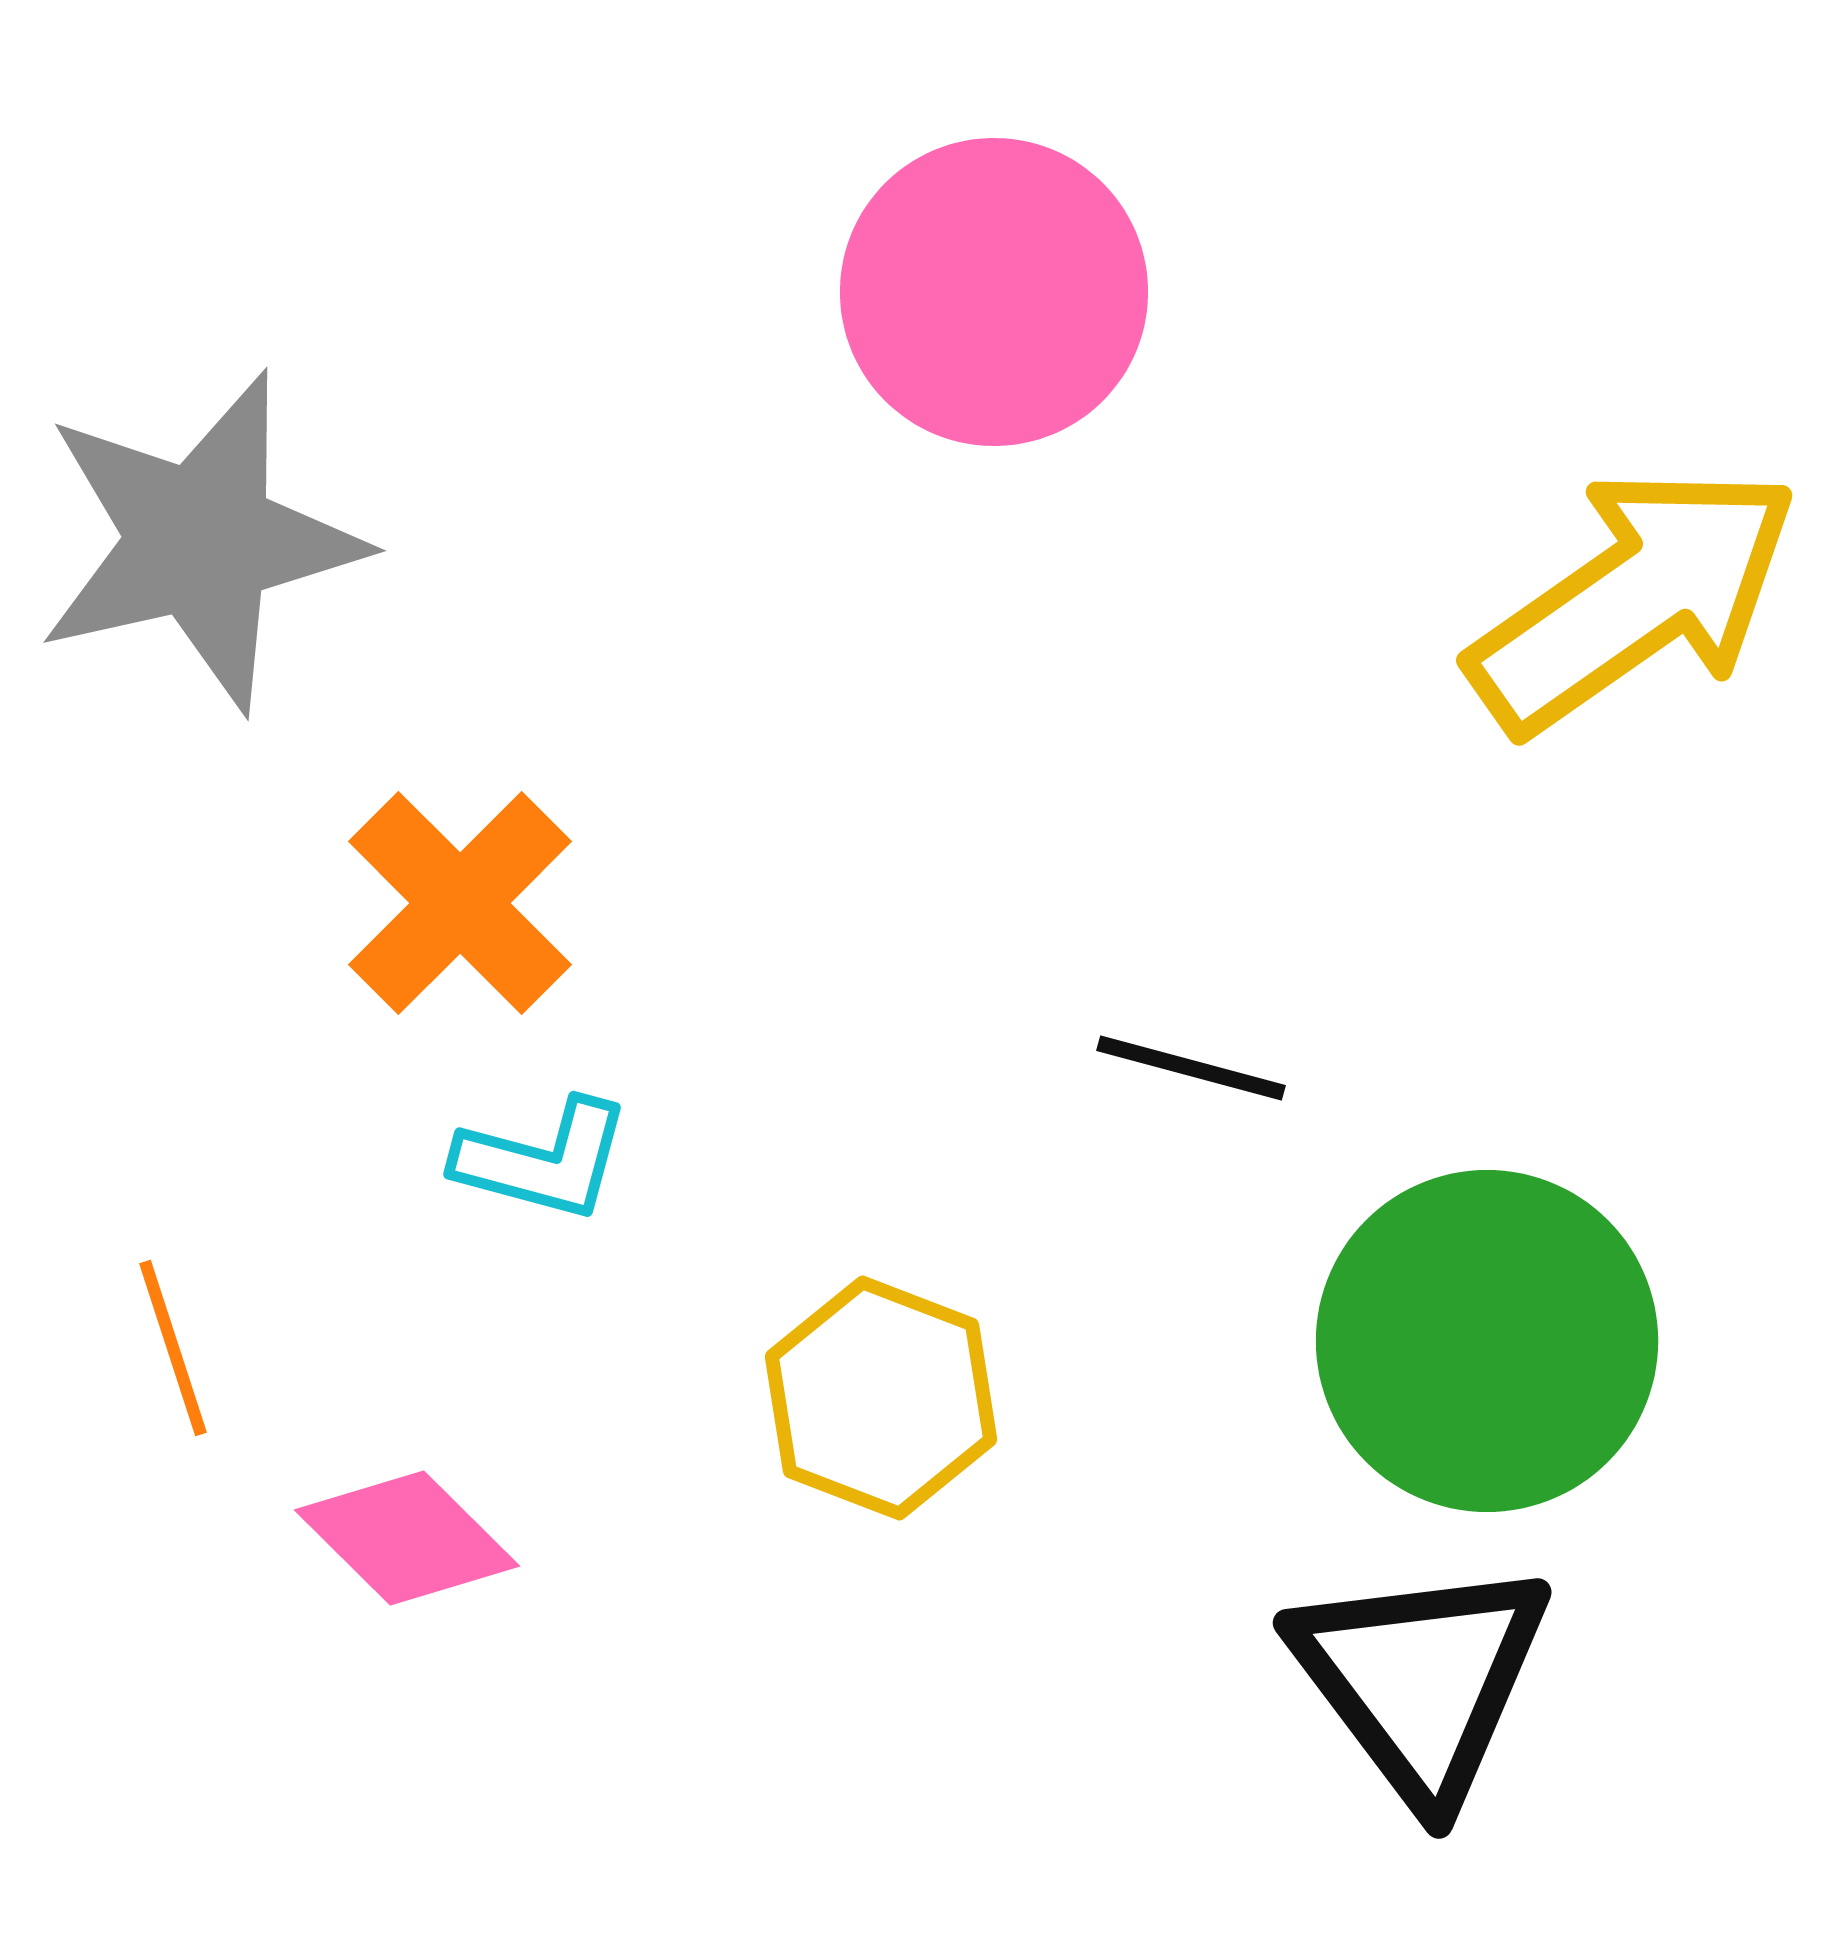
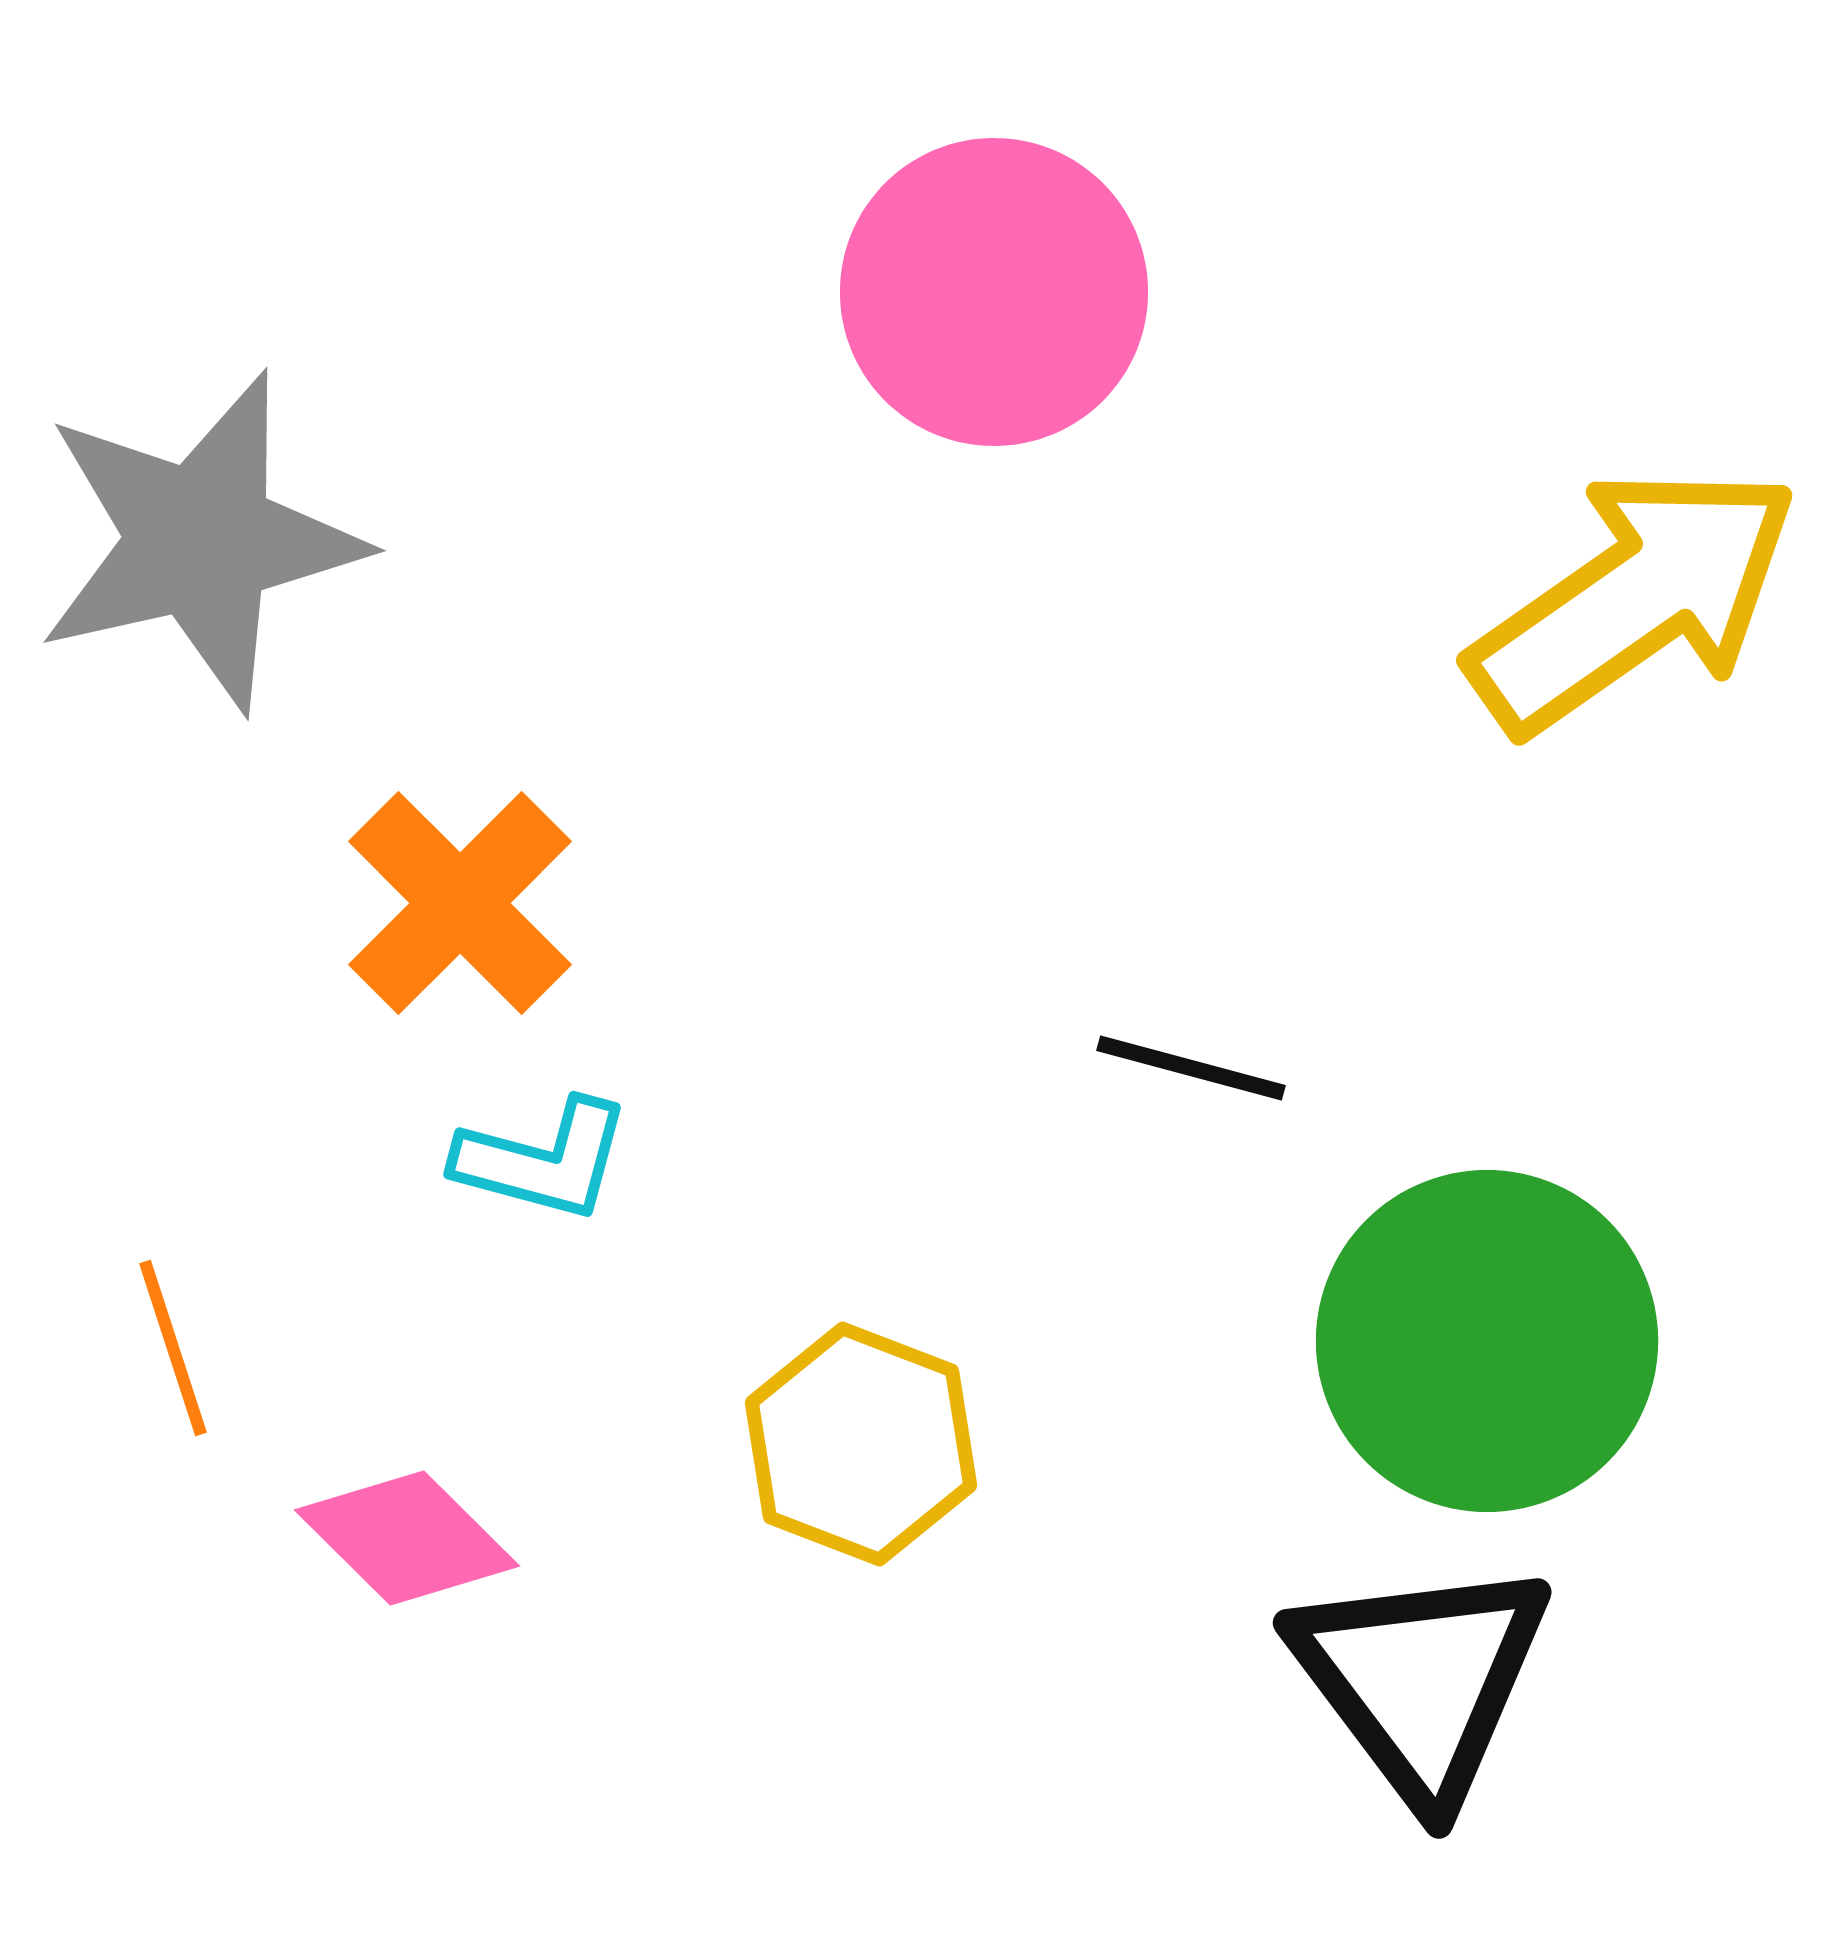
yellow hexagon: moved 20 px left, 46 px down
